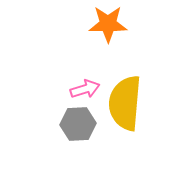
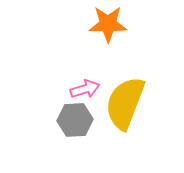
yellow semicircle: rotated 16 degrees clockwise
gray hexagon: moved 3 px left, 4 px up
